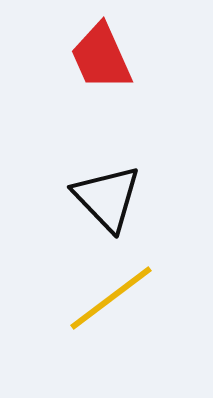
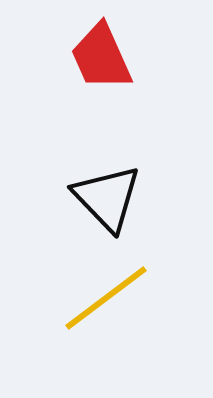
yellow line: moved 5 px left
